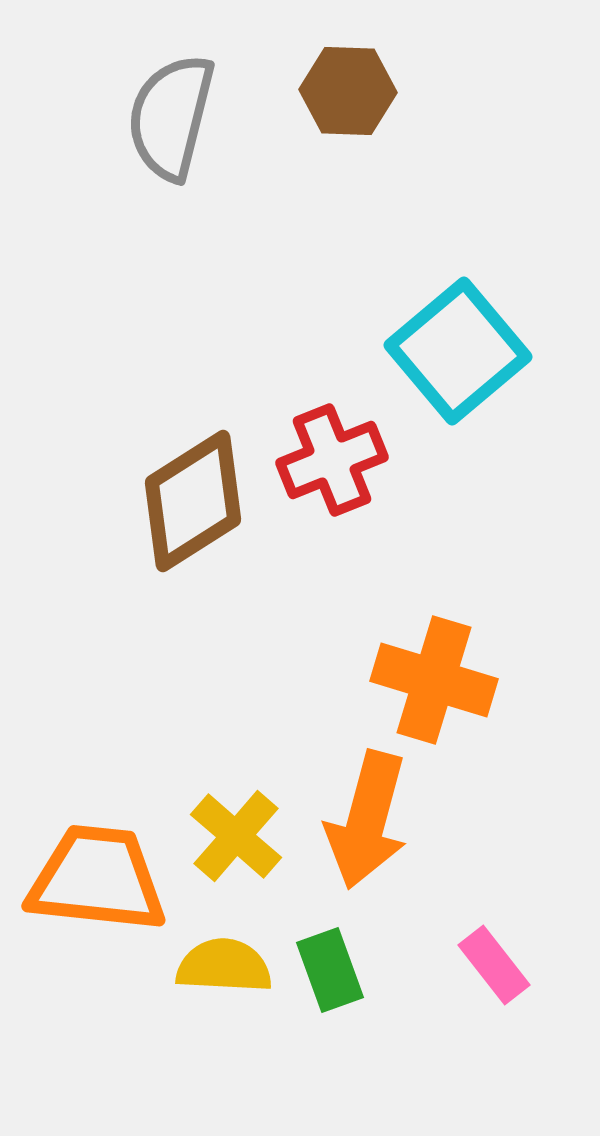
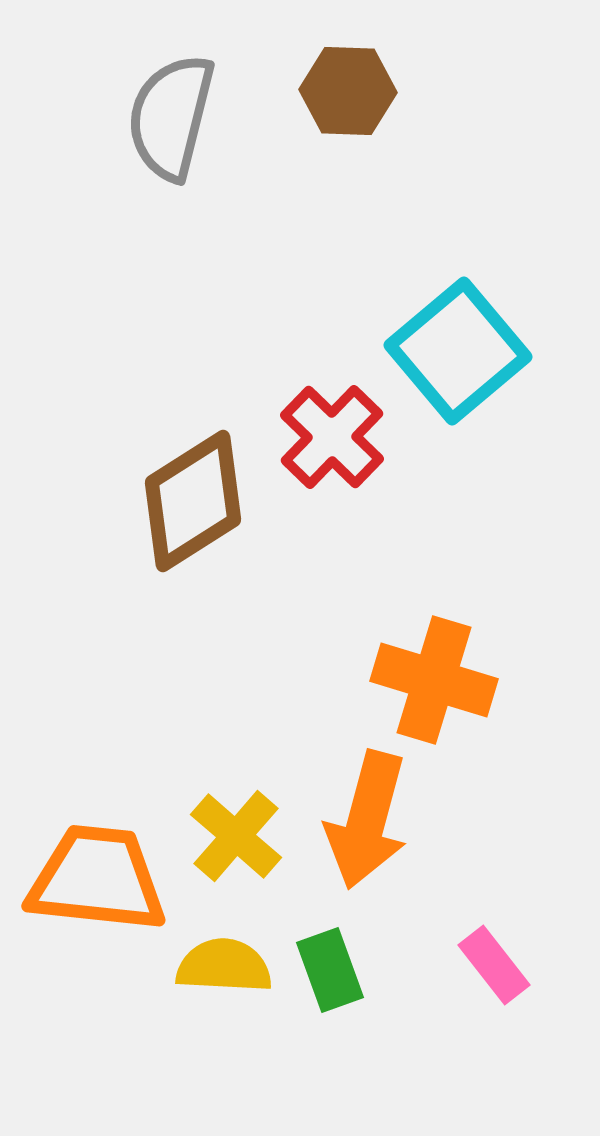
red cross: moved 23 px up; rotated 24 degrees counterclockwise
